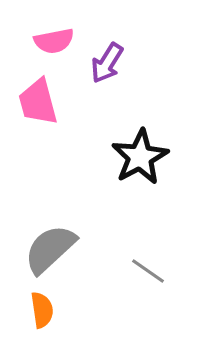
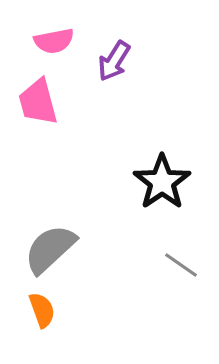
purple arrow: moved 7 px right, 2 px up
black star: moved 22 px right, 25 px down; rotated 6 degrees counterclockwise
gray line: moved 33 px right, 6 px up
orange semicircle: rotated 12 degrees counterclockwise
